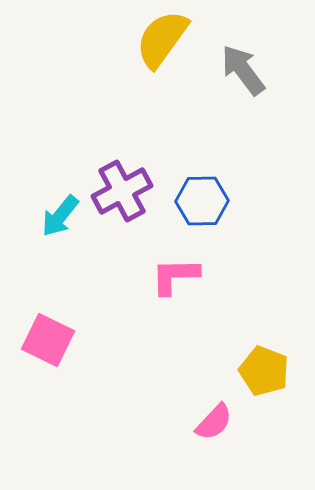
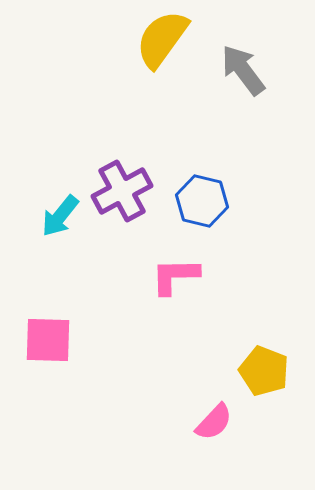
blue hexagon: rotated 15 degrees clockwise
pink square: rotated 24 degrees counterclockwise
